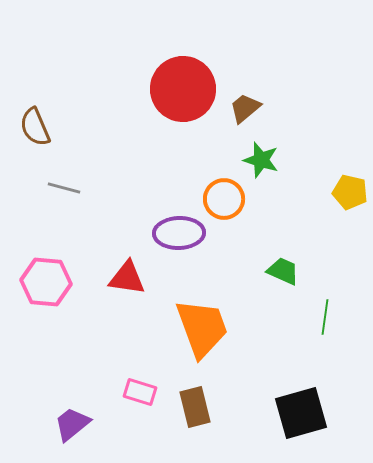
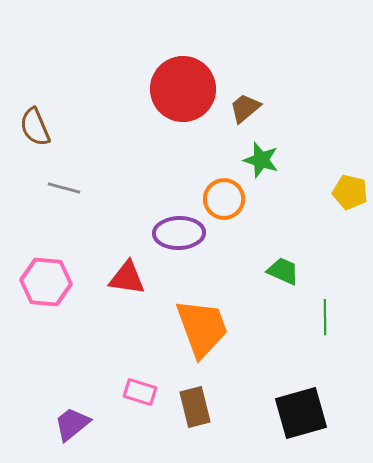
green line: rotated 8 degrees counterclockwise
